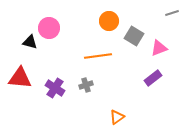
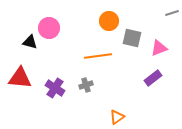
gray square: moved 2 px left, 2 px down; rotated 18 degrees counterclockwise
